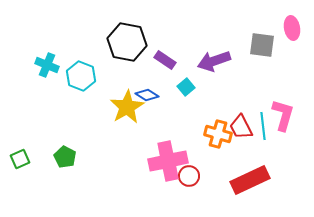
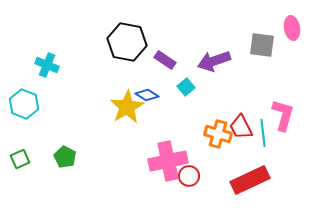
cyan hexagon: moved 57 px left, 28 px down
cyan line: moved 7 px down
